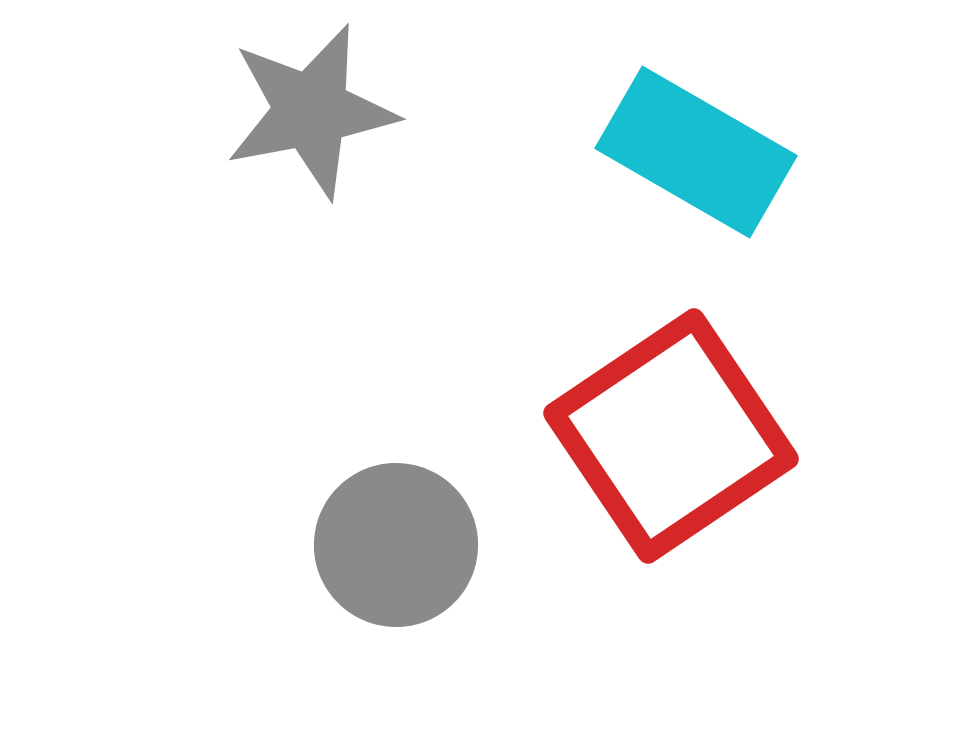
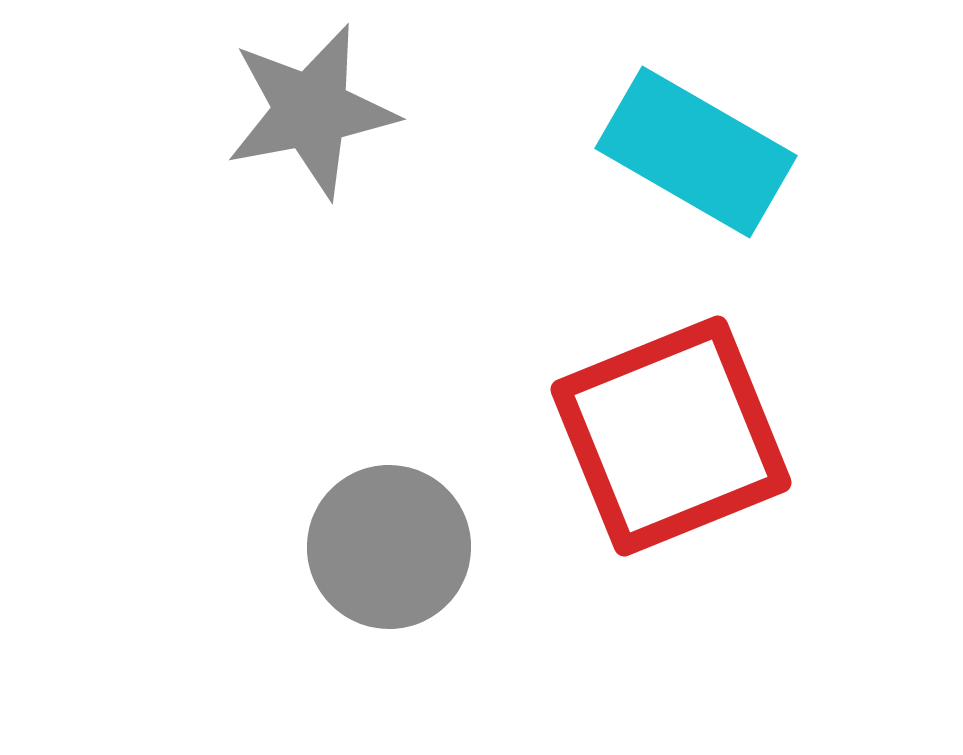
red square: rotated 12 degrees clockwise
gray circle: moved 7 px left, 2 px down
